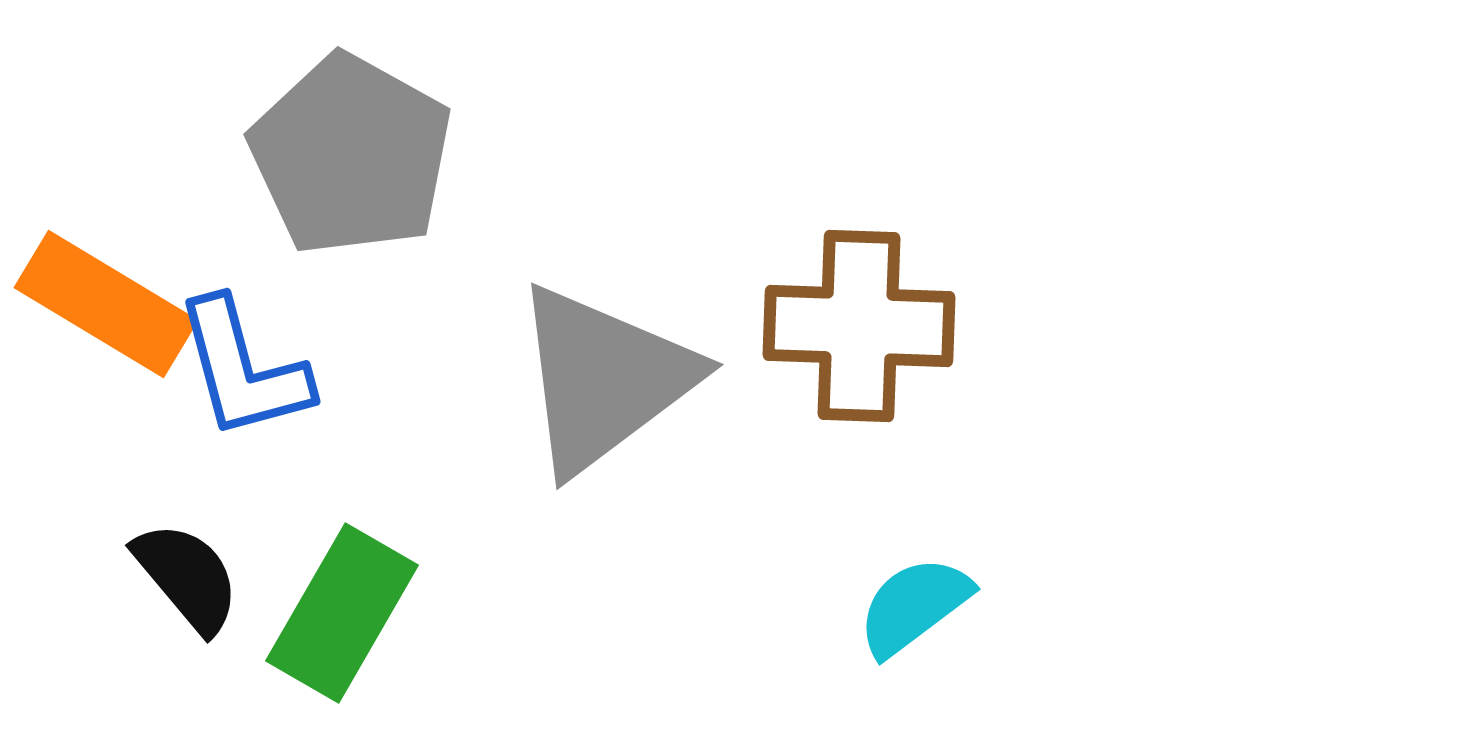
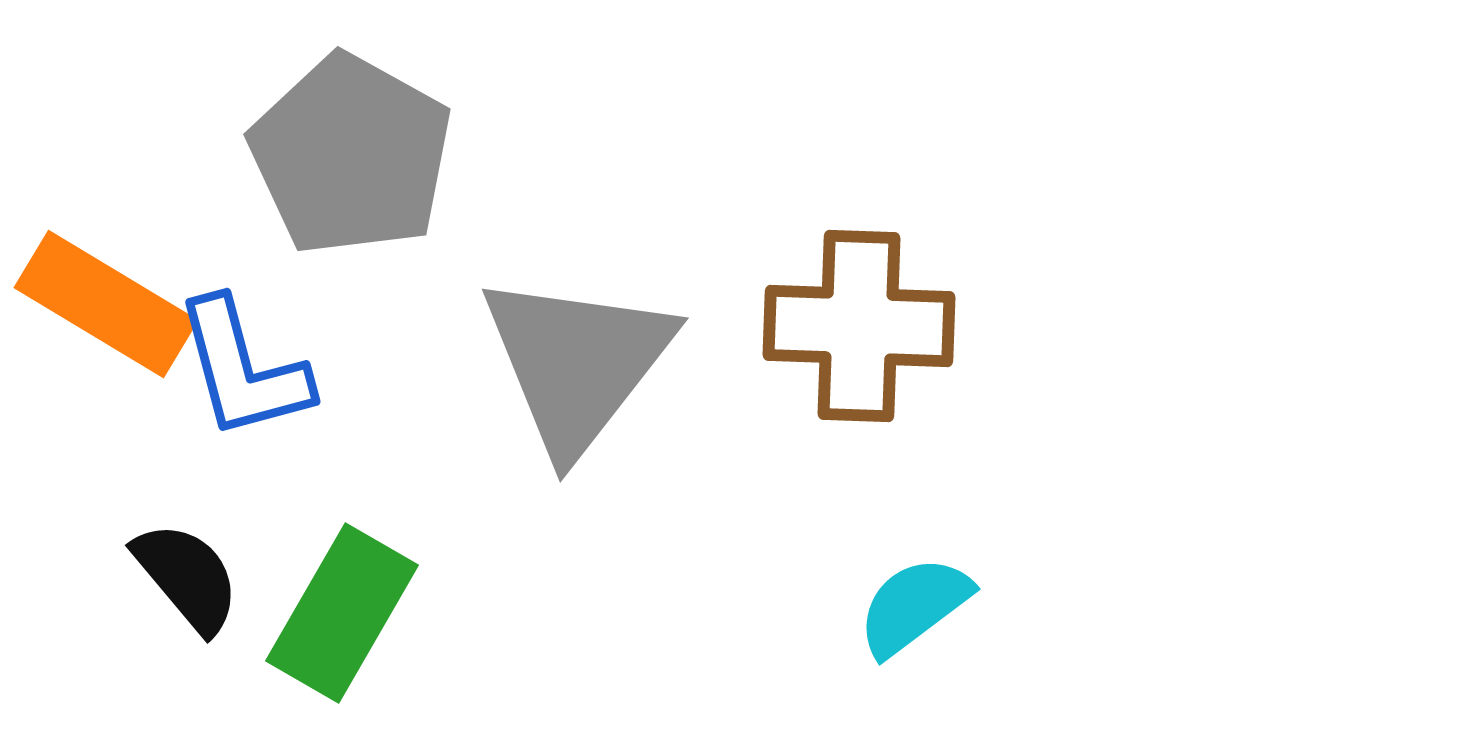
gray triangle: moved 27 px left, 16 px up; rotated 15 degrees counterclockwise
